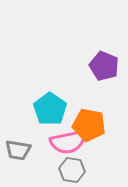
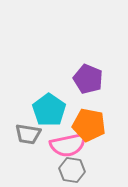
purple pentagon: moved 16 px left, 13 px down
cyan pentagon: moved 1 px left, 1 px down
pink semicircle: moved 3 px down
gray trapezoid: moved 10 px right, 16 px up
